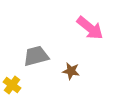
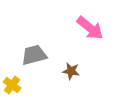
gray trapezoid: moved 2 px left, 1 px up
